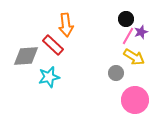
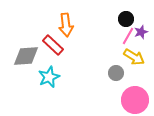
cyan star: rotated 10 degrees counterclockwise
